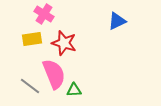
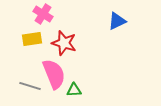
pink cross: moved 1 px left
gray line: rotated 20 degrees counterclockwise
